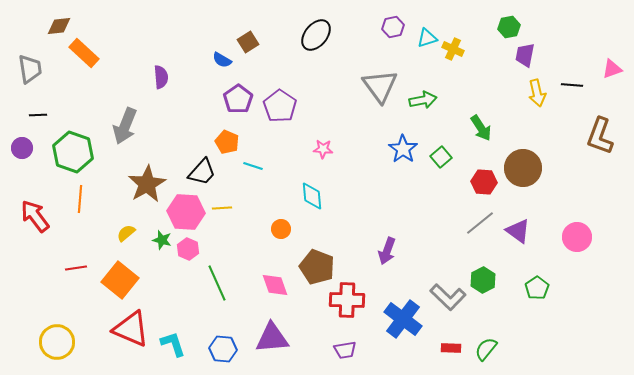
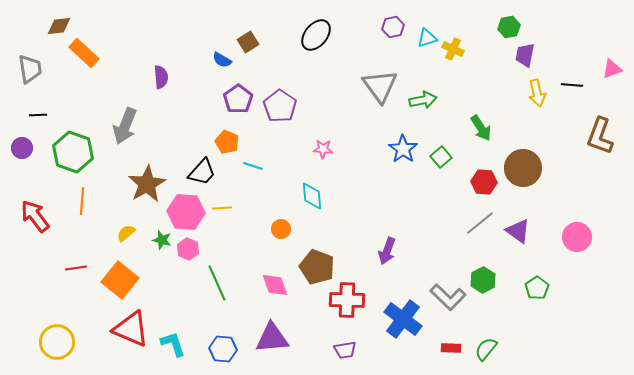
orange line at (80, 199): moved 2 px right, 2 px down
